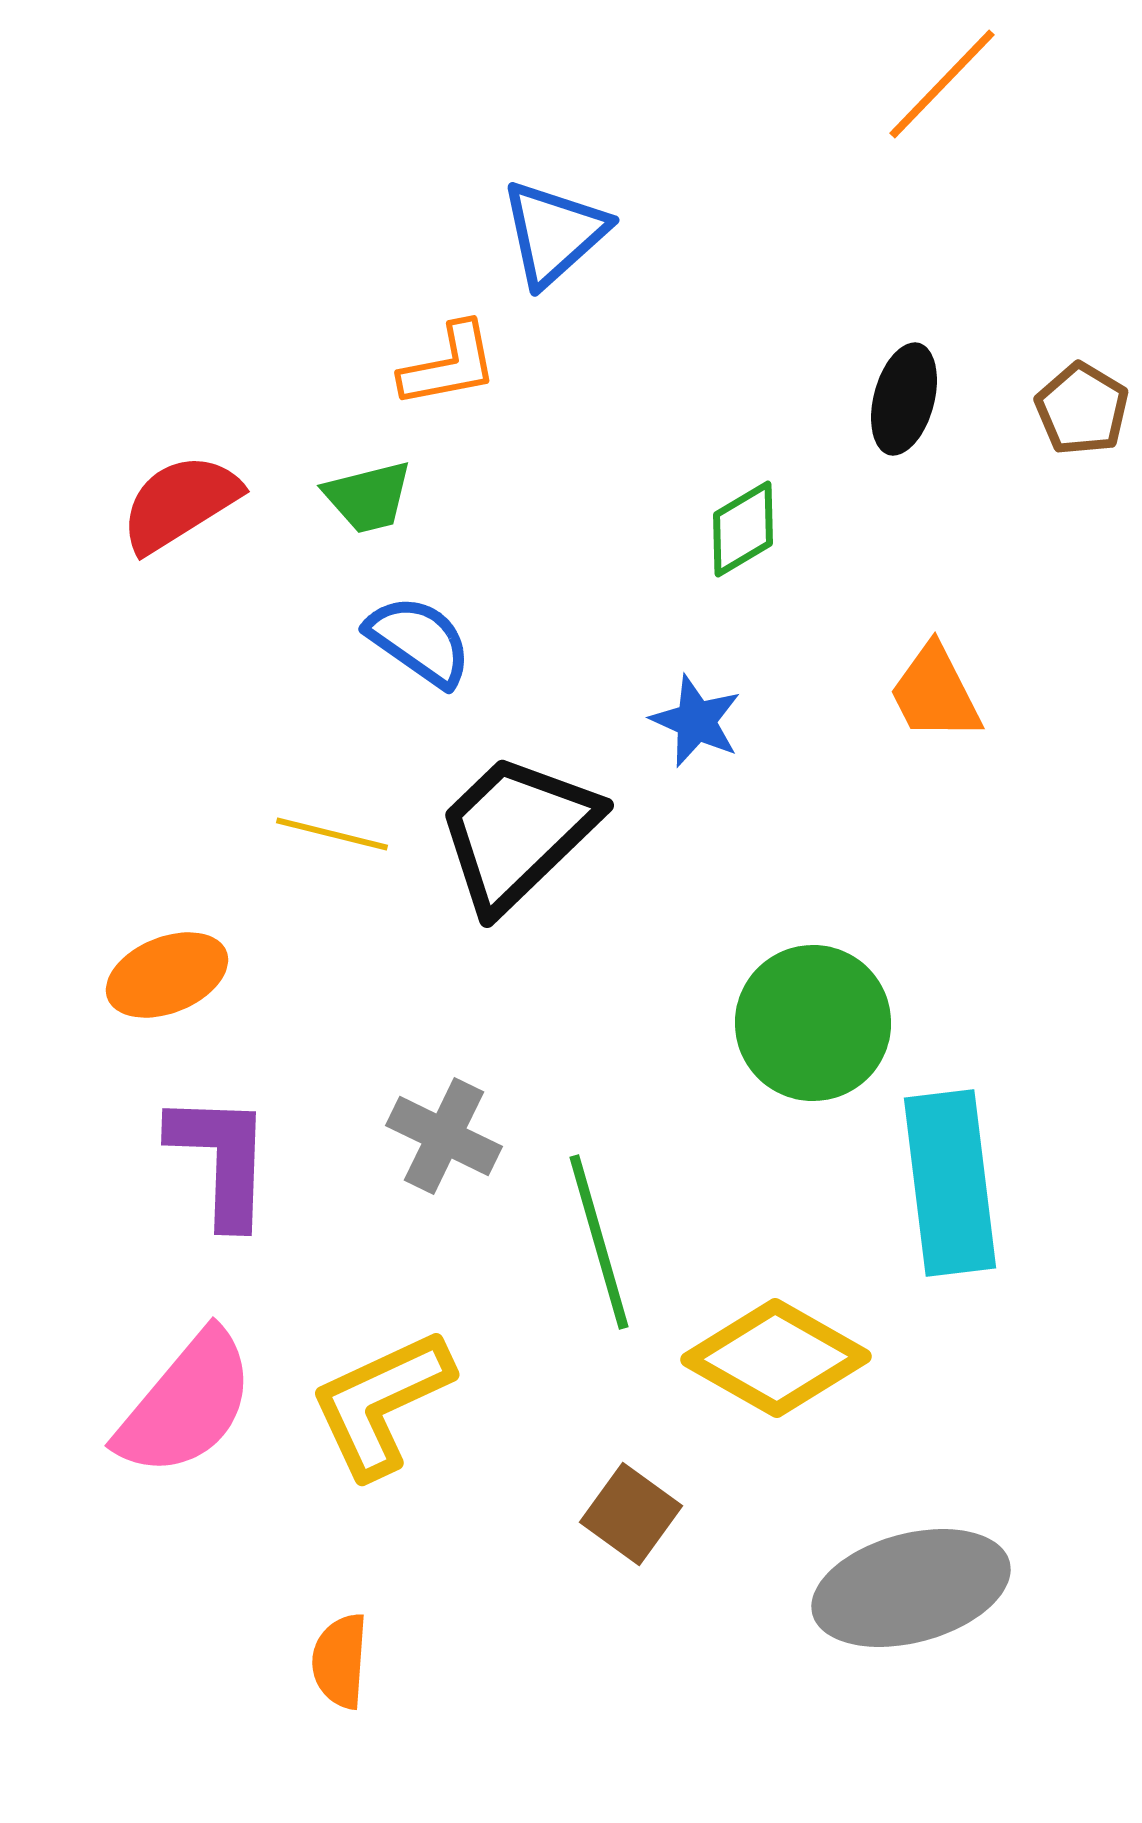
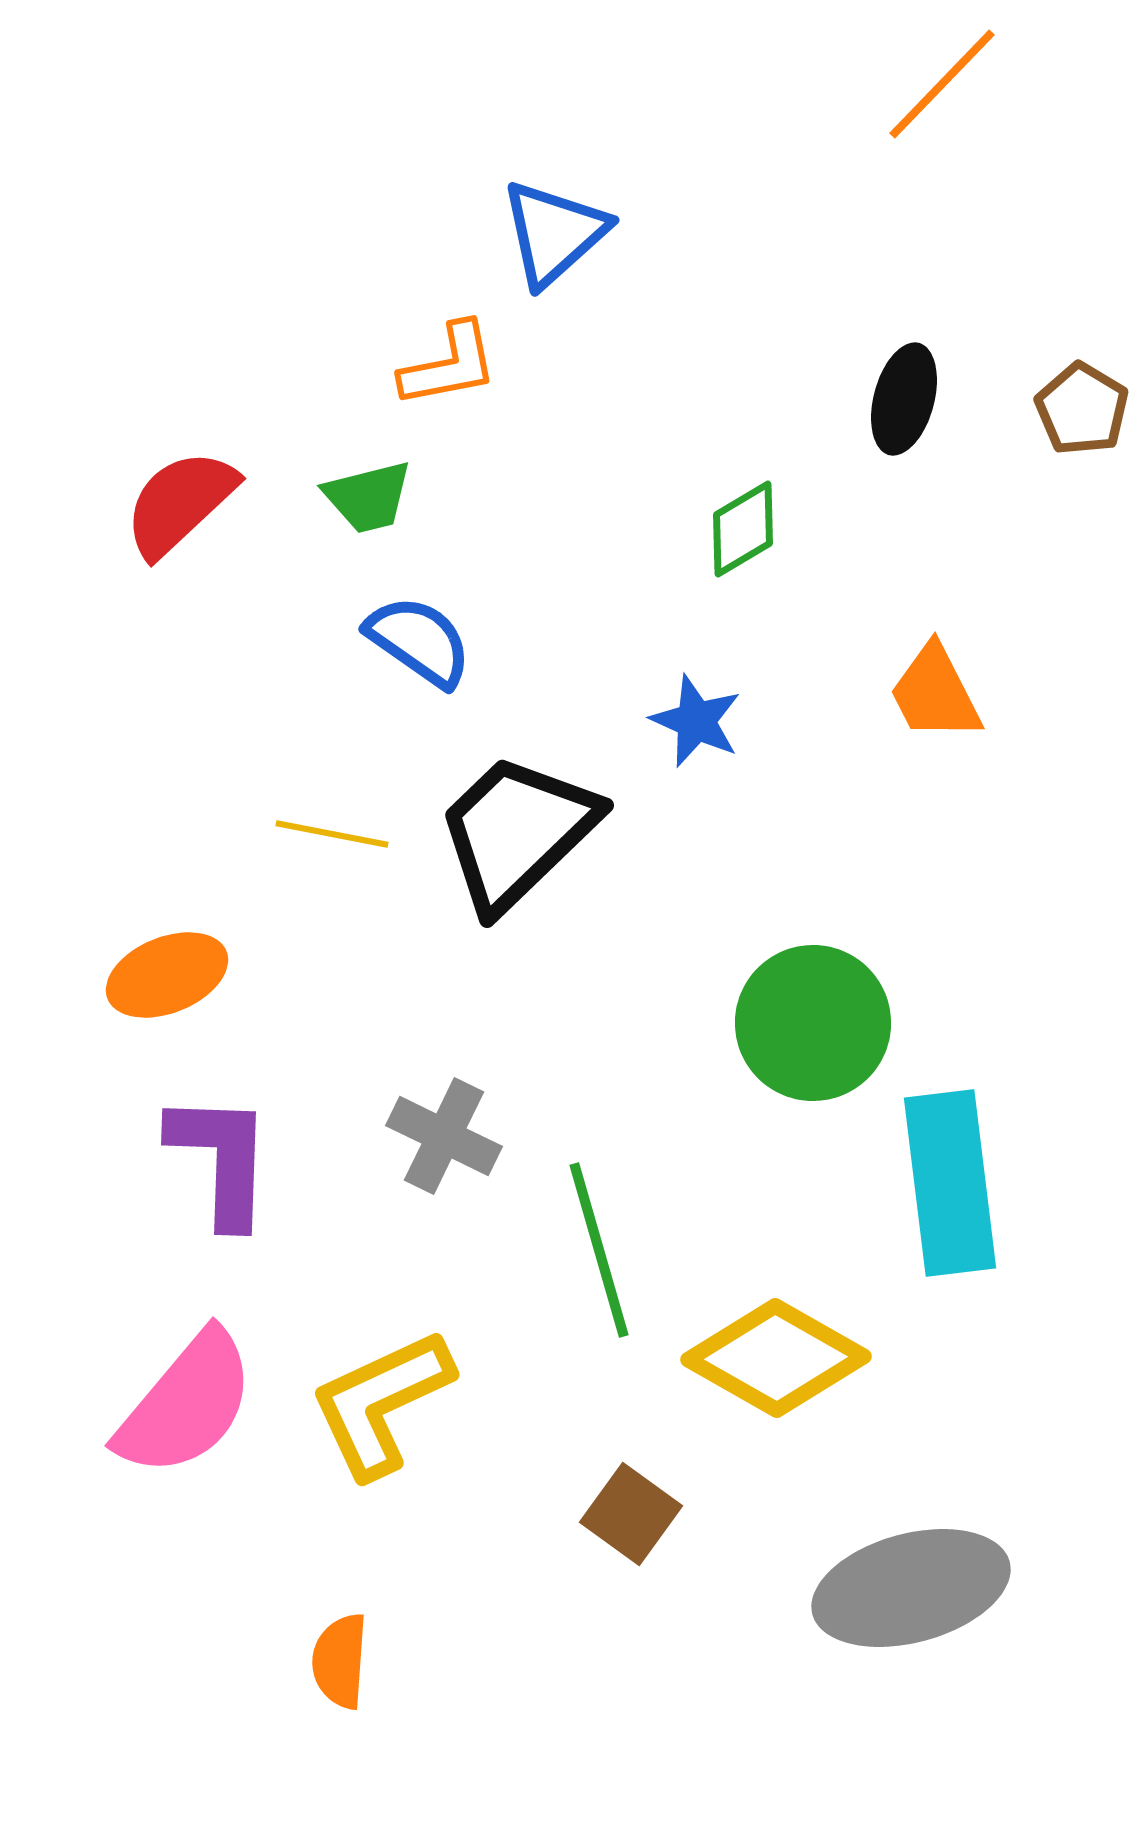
red semicircle: rotated 11 degrees counterclockwise
yellow line: rotated 3 degrees counterclockwise
green line: moved 8 px down
